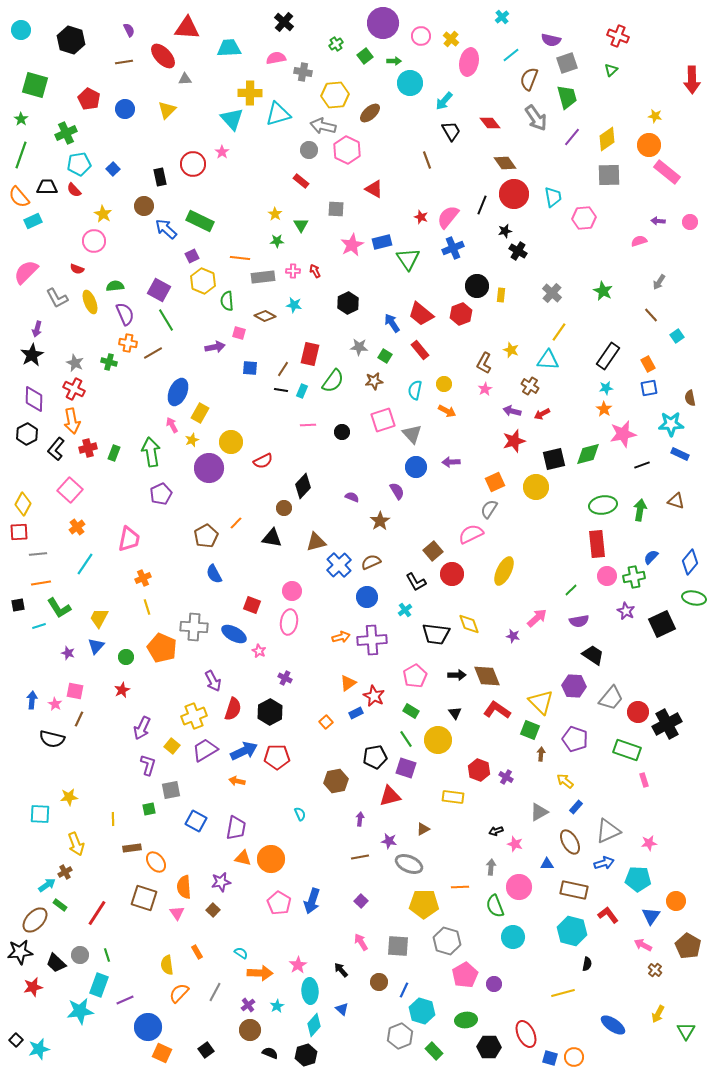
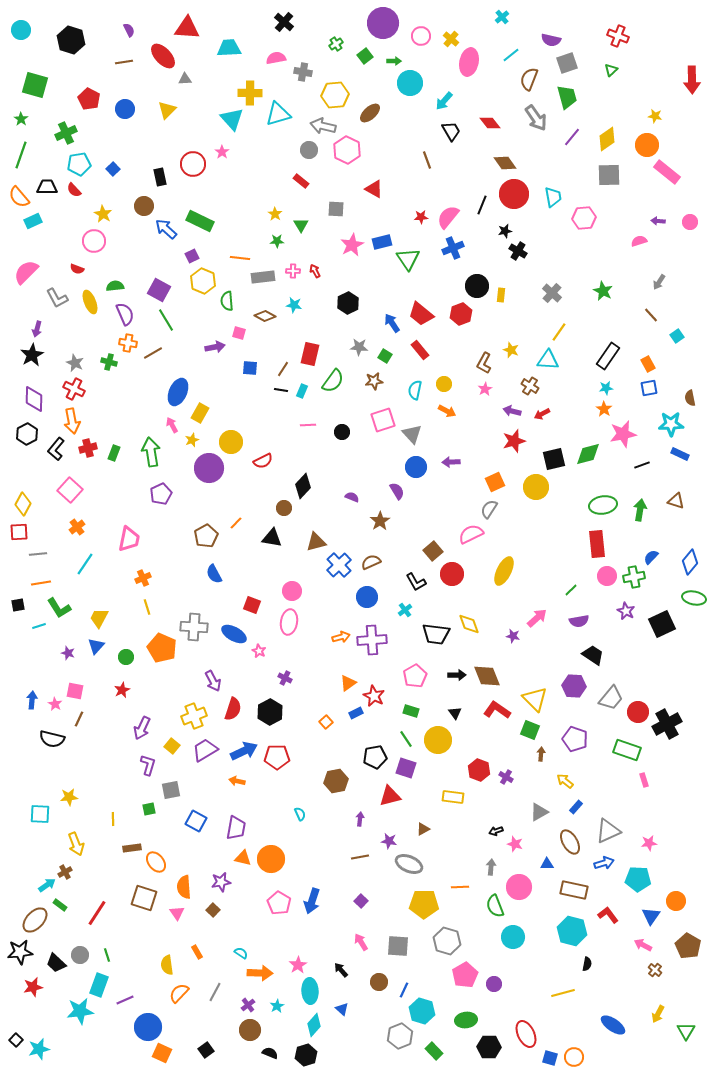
orange circle at (649, 145): moved 2 px left
red star at (421, 217): rotated 24 degrees counterclockwise
yellow triangle at (541, 702): moved 6 px left, 3 px up
green rectangle at (411, 711): rotated 14 degrees counterclockwise
